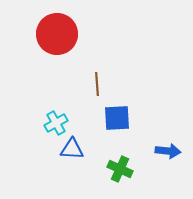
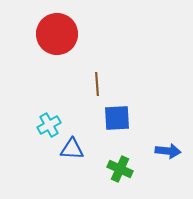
cyan cross: moved 7 px left, 2 px down
